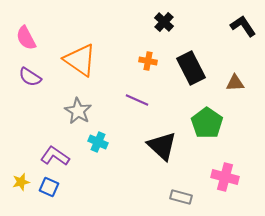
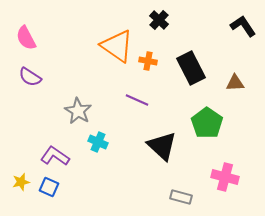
black cross: moved 5 px left, 2 px up
orange triangle: moved 37 px right, 14 px up
